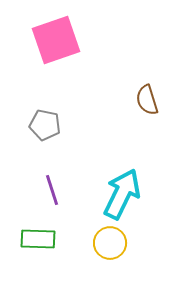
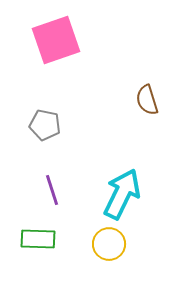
yellow circle: moved 1 px left, 1 px down
